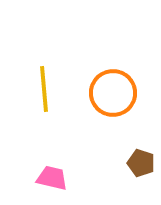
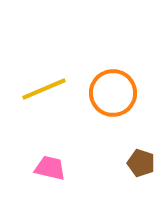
yellow line: rotated 72 degrees clockwise
pink trapezoid: moved 2 px left, 10 px up
